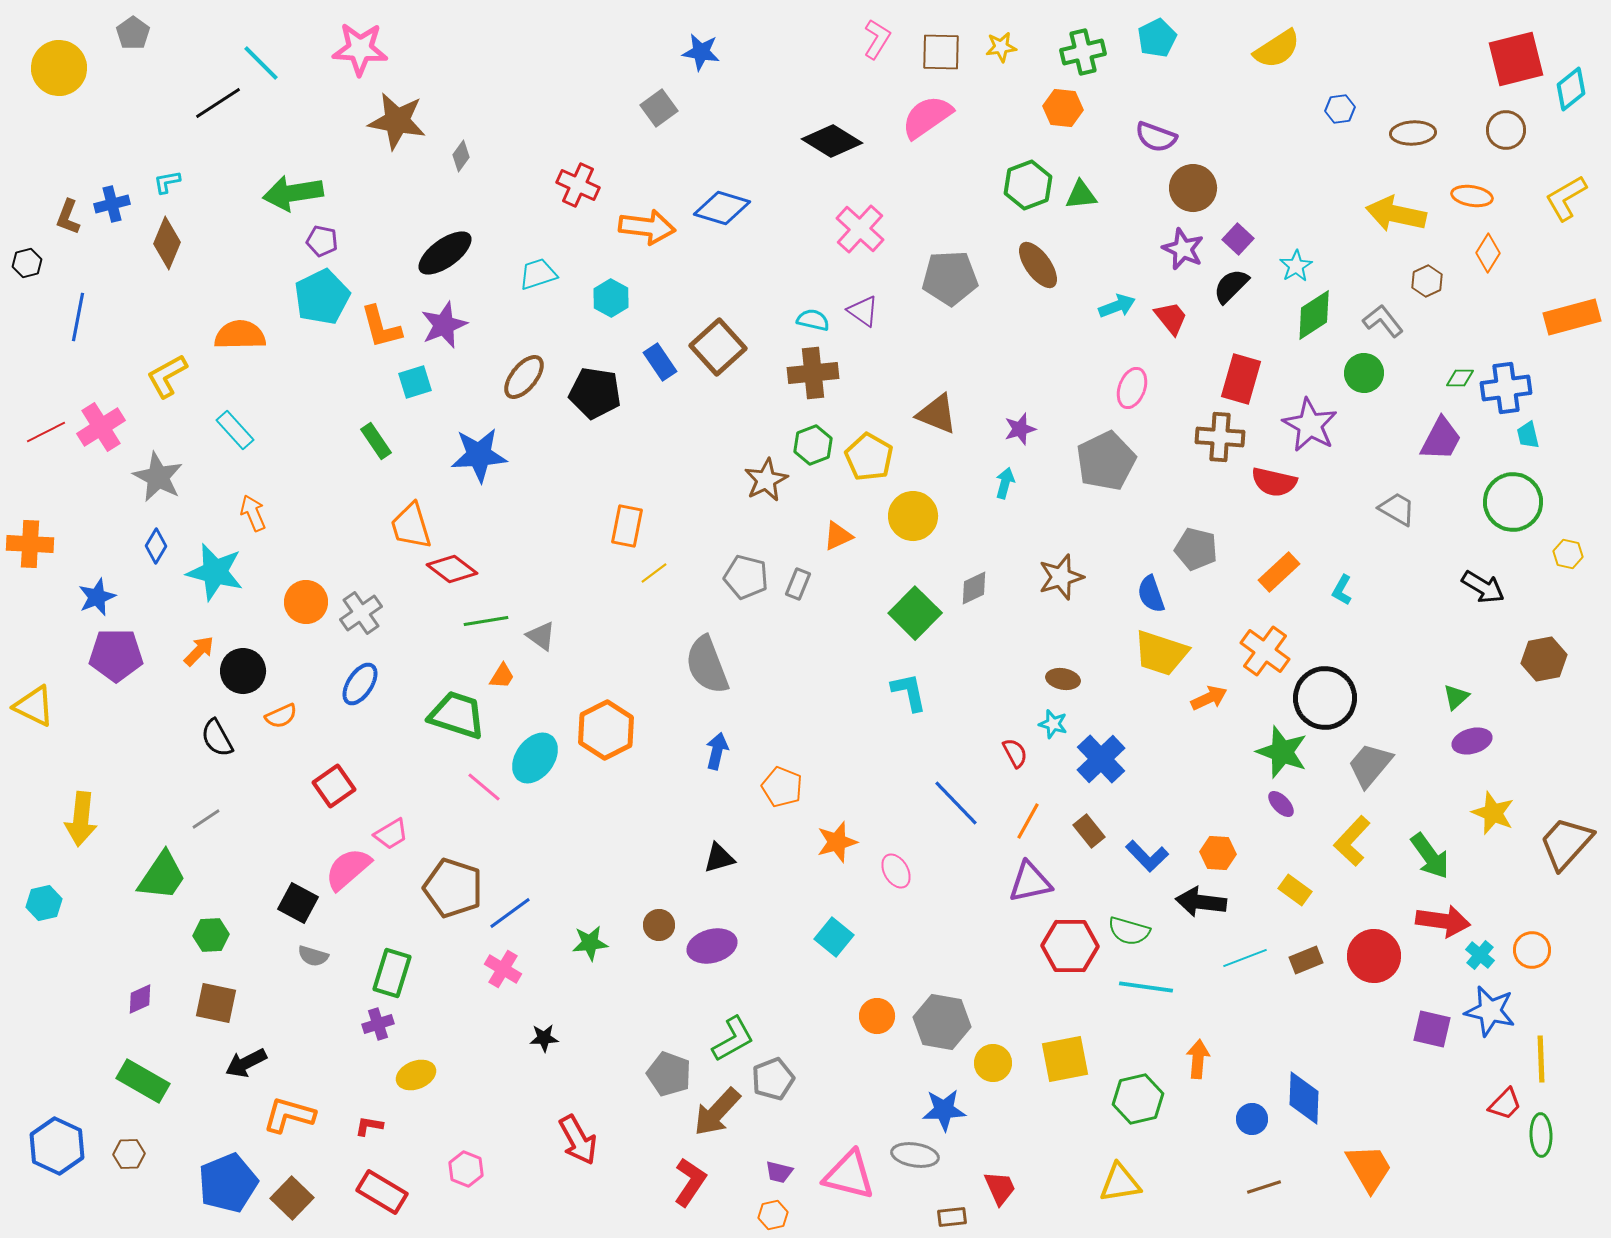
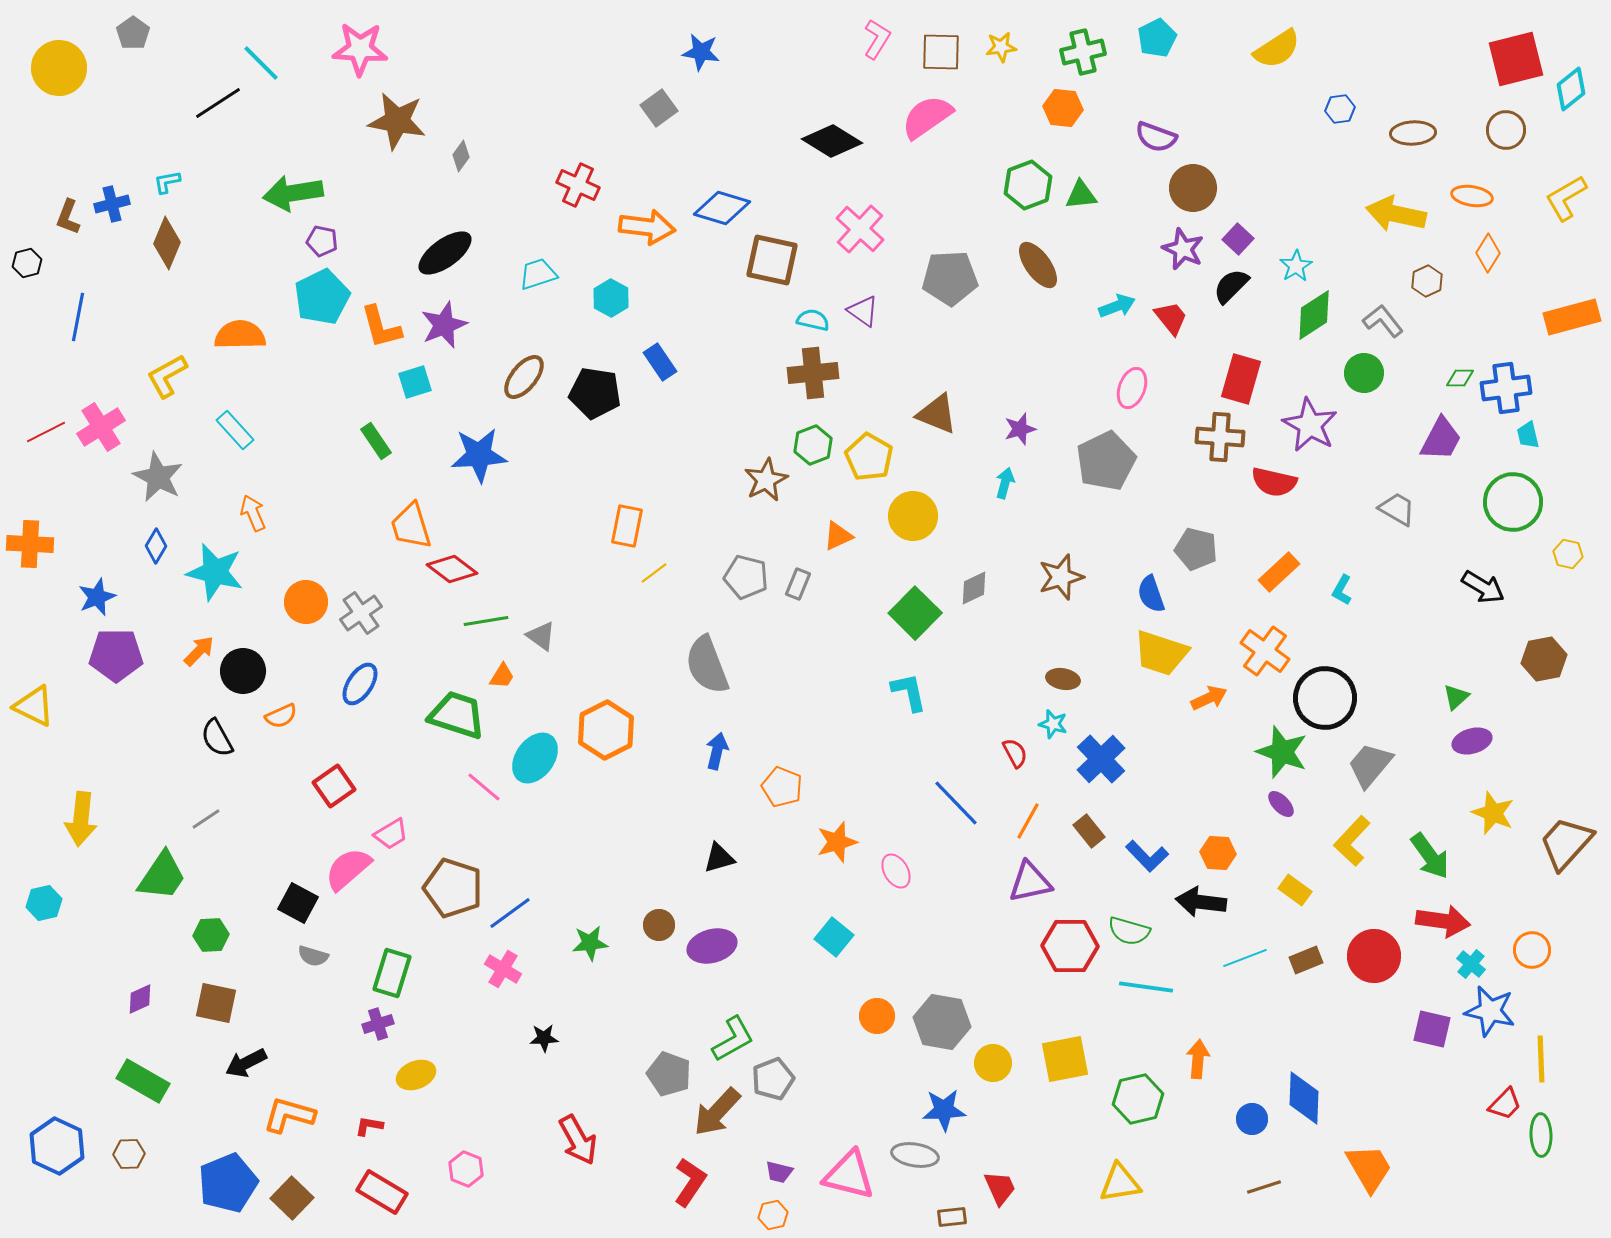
brown square at (718, 347): moved 54 px right, 87 px up; rotated 36 degrees counterclockwise
cyan cross at (1480, 955): moved 9 px left, 9 px down
